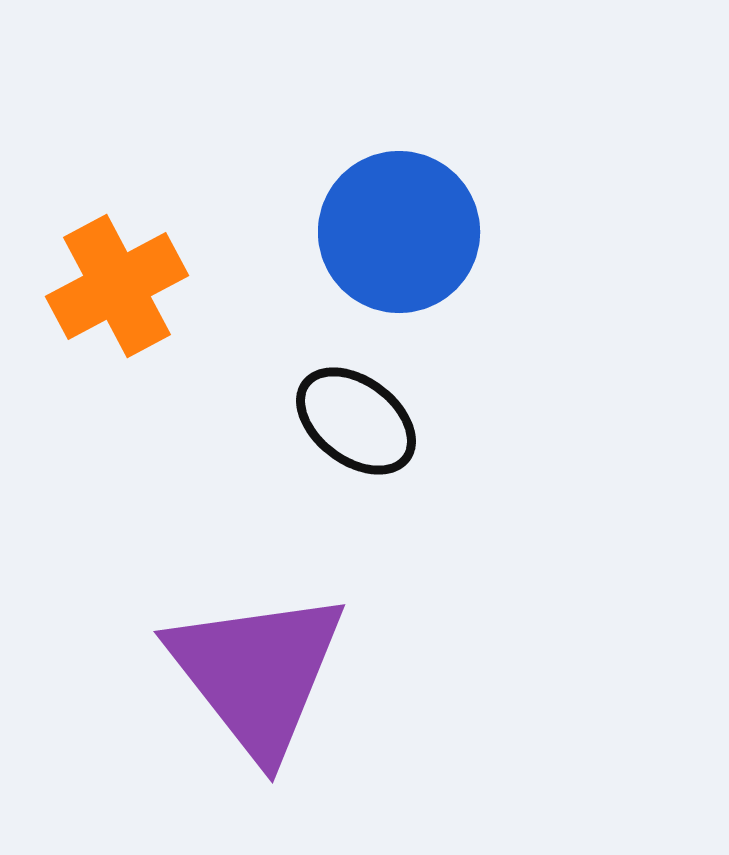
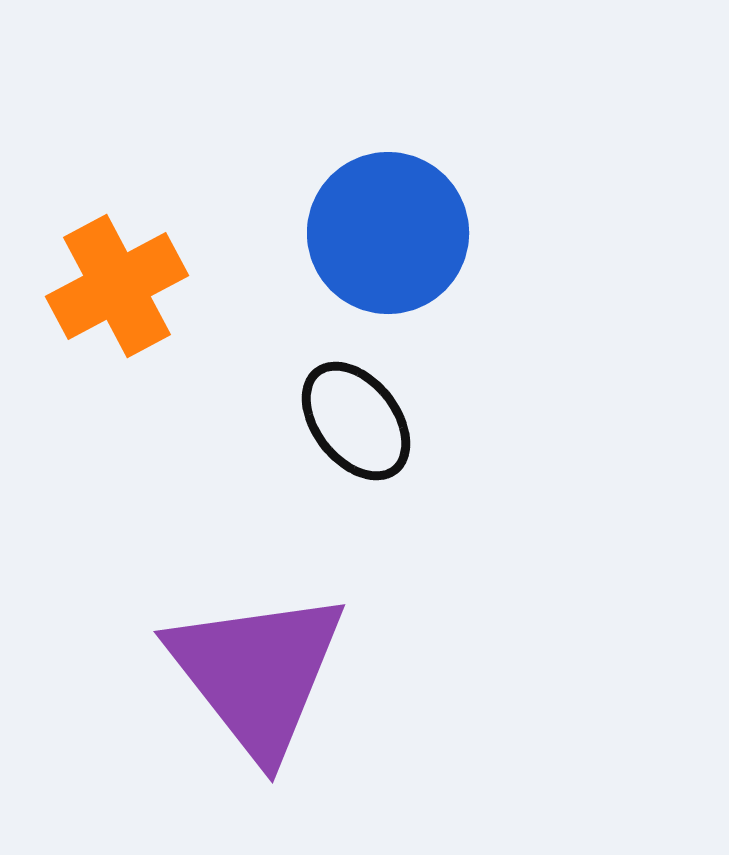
blue circle: moved 11 px left, 1 px down
black ellipse: rotated 15 degrees clockwise
